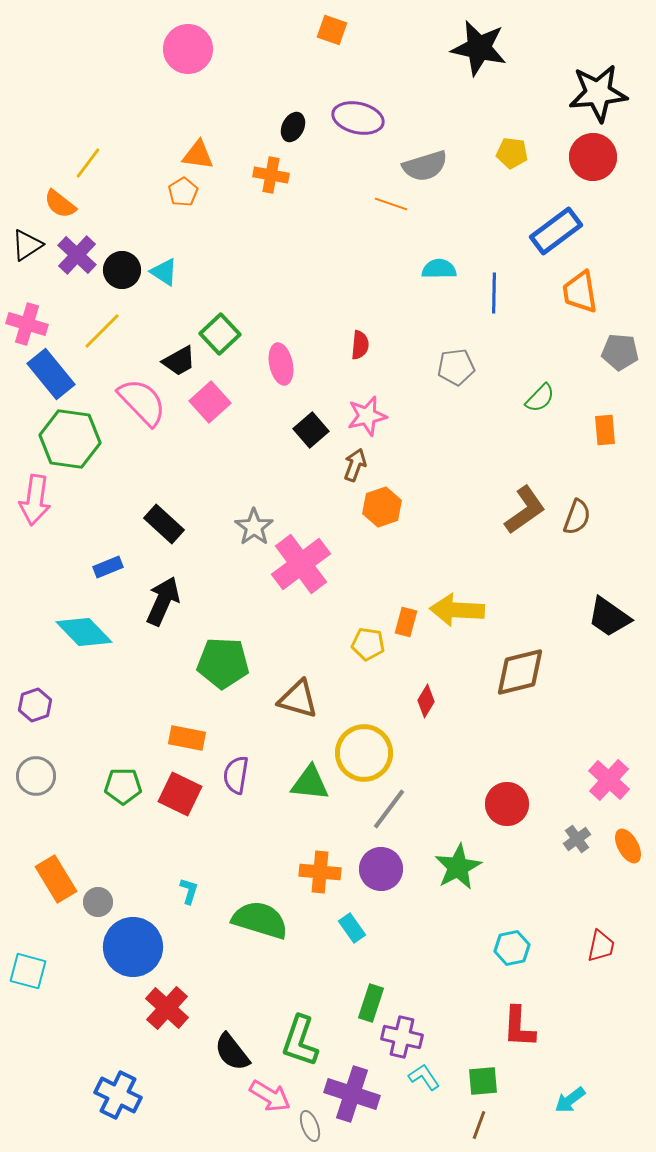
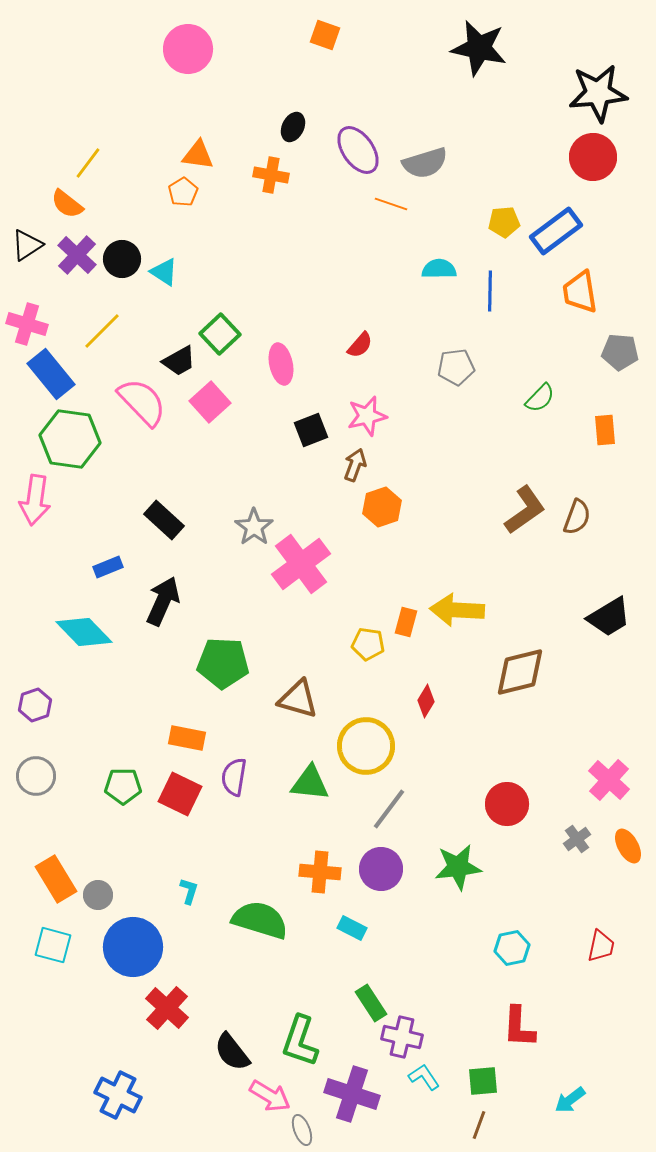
orange square at (332, 30): moved 7 px left, 5 px down
purple ellipse at (358, 118): moved 32 px down; rotated 42 degrees clockwise
yellow pentagon at (512, 153): moved 8 px left, 69 px down; rotated 12 degrees counterclockwise
gray semicircle at (425, 166): moved 3 px up
orange semicircle at (60, 204): moved 7 px right
black circle at (122, 270): moved 11 px up
blue line at (494, 293): moved 4 px left, 2 px up
red semicircle at (360, 345): rotated 36 degrees clockwise
black square at (311, 430): rotated 20 degrees clockwise
black rectangle at (164, 524): moved 4 px up
black trapezoid at (609, 617): rotated 66 degrees counterclockwise
yellow circle at (364, 753): moved 2 px right, 7 px up
purple semicircle at (236, 775): moved 2 px left, 2 px down
green star at (458, 867): rotated 21 degrees clockwise
gray circle at (98, 902): moved 7 px up
cyan rectangle at (352, 928): rotated 28 degrees counterclockwise
cyan square at (28, 971): moved 25 px right, 26 px up
green rectangle at (371, 1003): rotated 51 degrees counterclockwise
gray ellipse at (310, 1126): moved 8 px left, 4 px down
